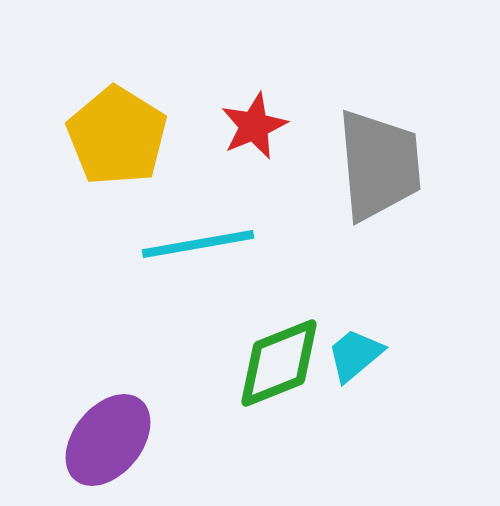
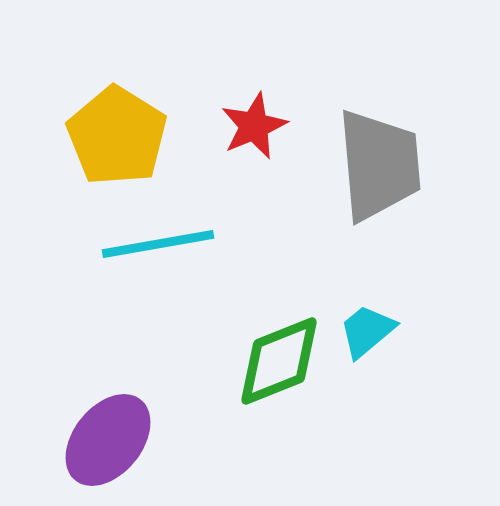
cyan line: moved 40 px left
cyan trapezoid: moved 12 px right, 24 px up
green diamond: moved 2 px up
